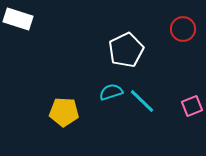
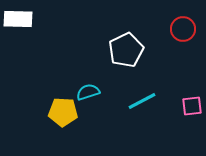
white rectangle: rotated 16 degrees counterclockwise
cyan semicircle: moved 23 px left
cyan line: rotated 72 degrees counterclockwise
pink square: rotated 15 degrees clockwise
yellow pentagon: moved 1 px left
